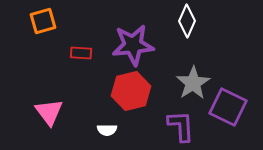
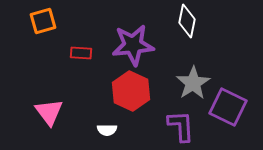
white diamond: rotated 12 degrees counterclockwise
red hexagon: rotated 21 degrees counterclockwise
